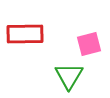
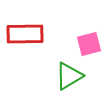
green triangle: rotated 28 degrees clockwise
